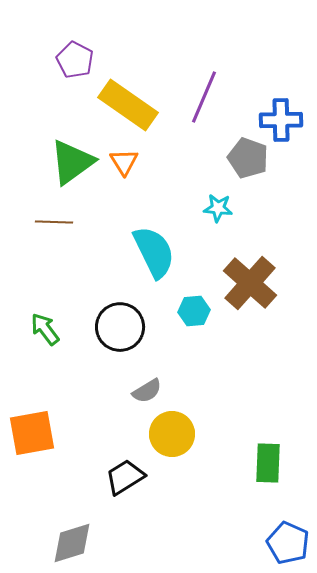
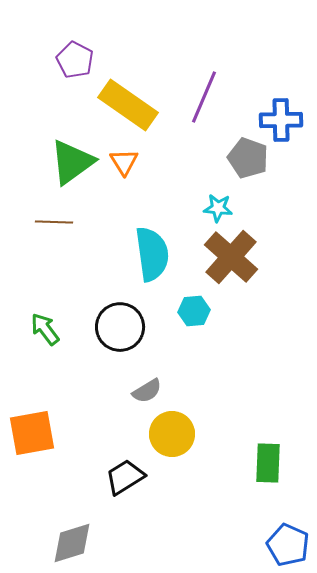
cyan semicircle: moved 2 px left, 2 px down; rotated 18 degrees clockwise
brown cross: moved 19 px left, 26 px up
blue pentagon: moved 2 px down
